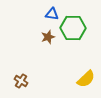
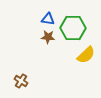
blue triangle: moved 4 px left, 5 px down
brown star: rotated 24 degrees clockwise
yellow semicircle: moved 24 px up
